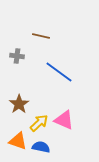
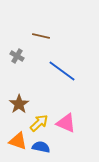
gray cross: rotated 24 degrees clockwise
blue line: moved 3 px right, 1 px up
pink triangle: moved 2 px right, 3 px down
